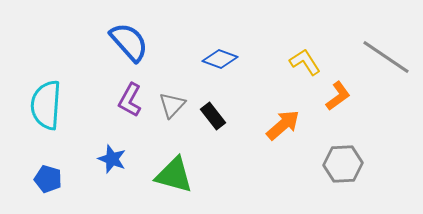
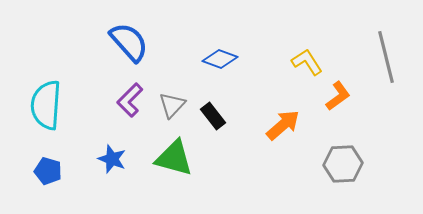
gray line: rotated 42 degrees clockwise
yellow L-shape: moved 2 px right
purple L-shape: rotated 16 degrees clockwise
green triangle: moved 17 px up
blue pentagon: moved 8 px up
